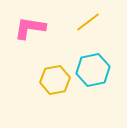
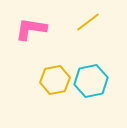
pink L-shape: moved 1 px right, 1 px down
cyan hexagon: moved 2 px left, 11 px down
